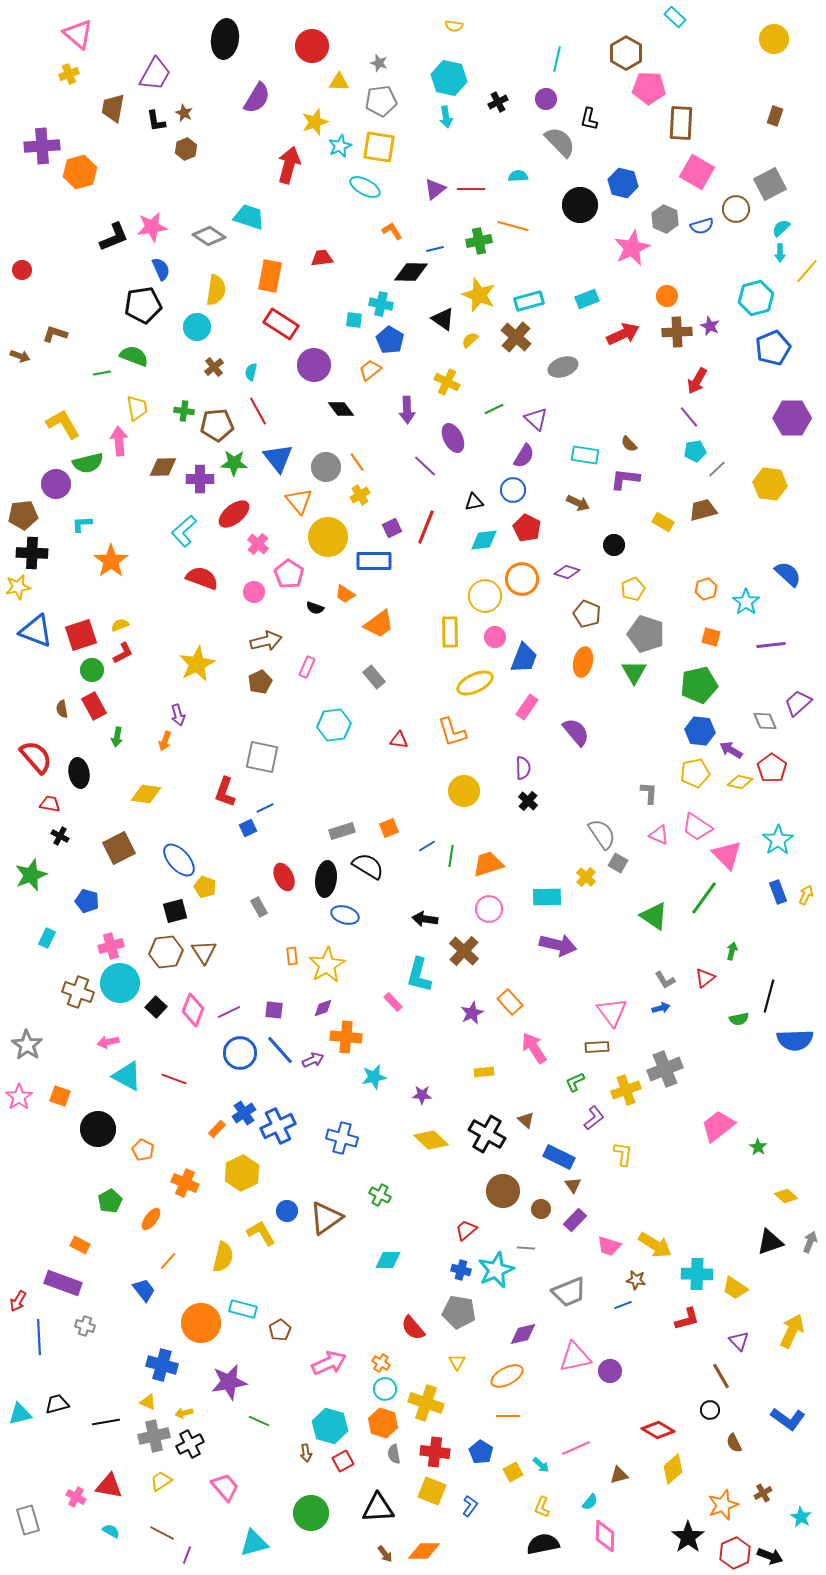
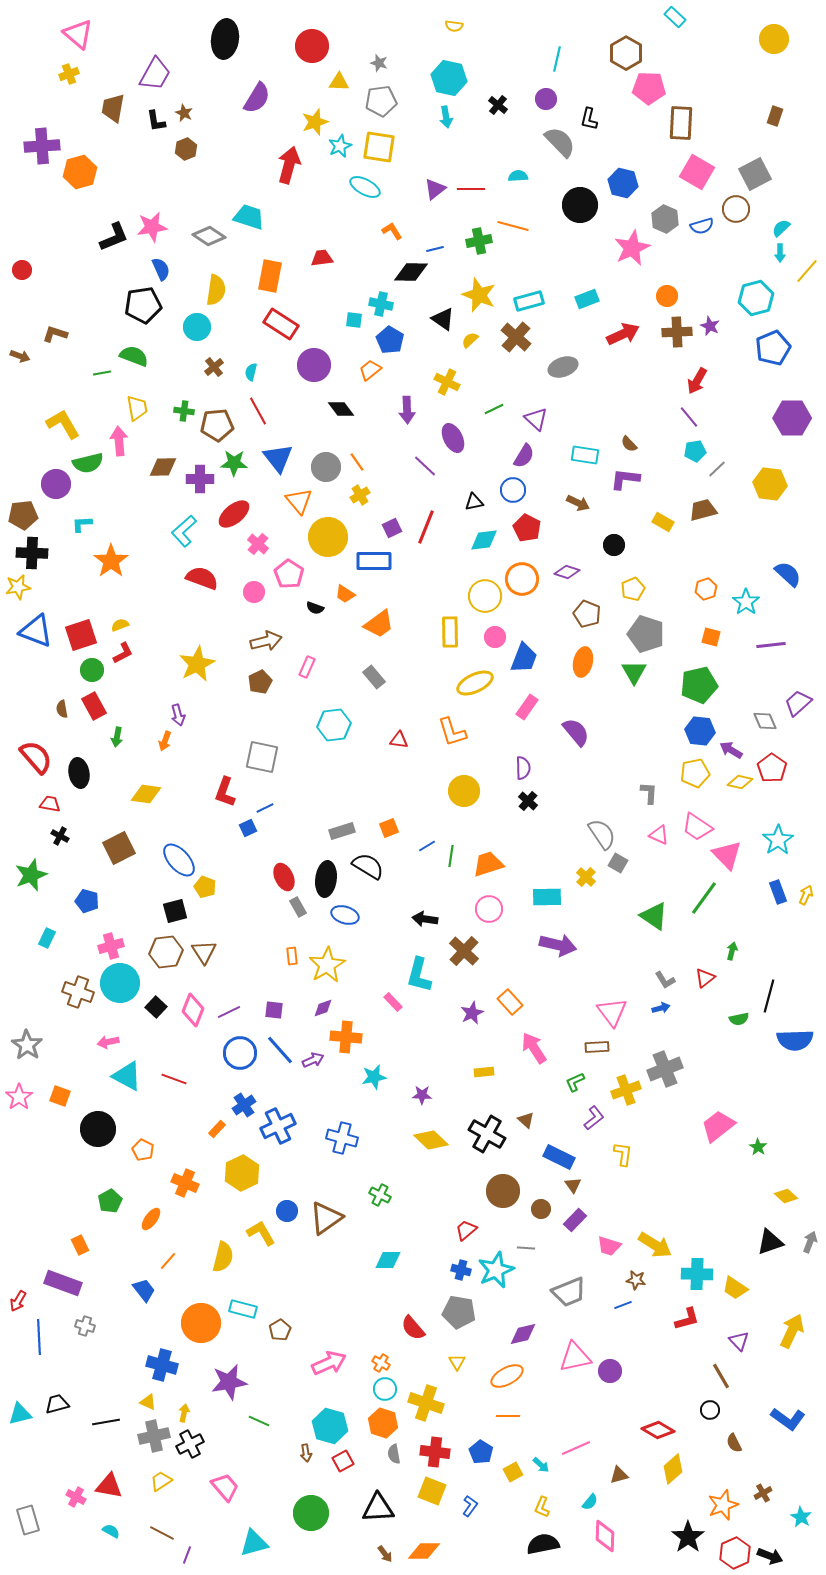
black cross at (498, 102): moved 3 px down; rotated 24 degrees counterclockwise
gray square at (770, 184): moved 15 px left, 10 px up
gray rectangle at (259, 907): moved 39 px right
blue cross at (244, 1113): moved 8 px up
orange rectangle at (80, 1245): rotated 36 degrees clockwise
yellow arrow at (184, 1413): rotated 114 degrees clockwise
